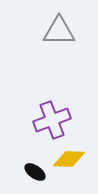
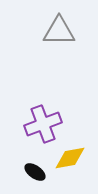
purple cross: moved 9 px left, 4 px down
yellow diamond: moved 1 px right, 1 px up; rotated 12 degrees counterclockwise
